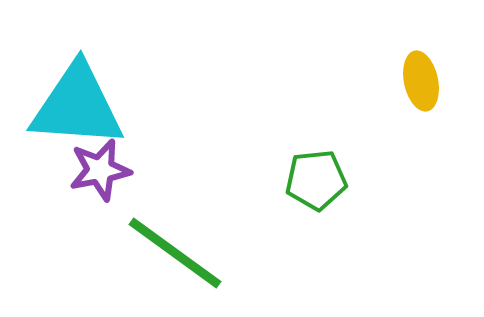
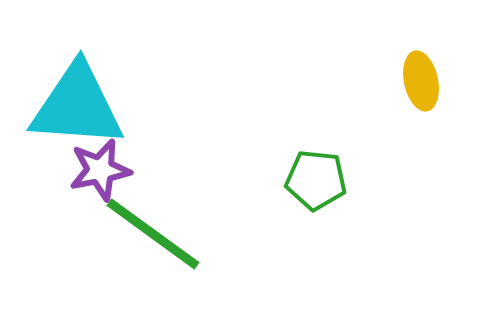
green pentagon: rotated 12 degrees clockwise
green line: moved 22 px left, 19 px up
